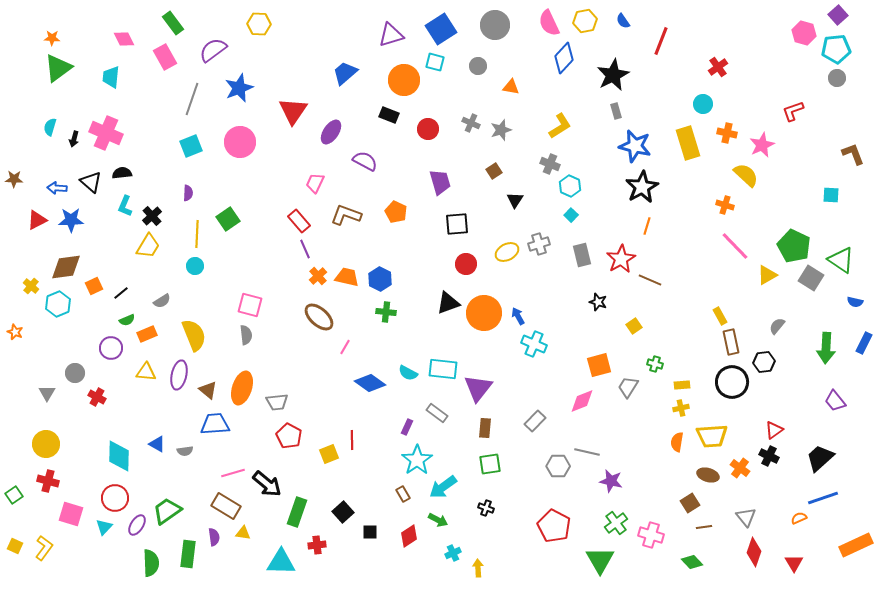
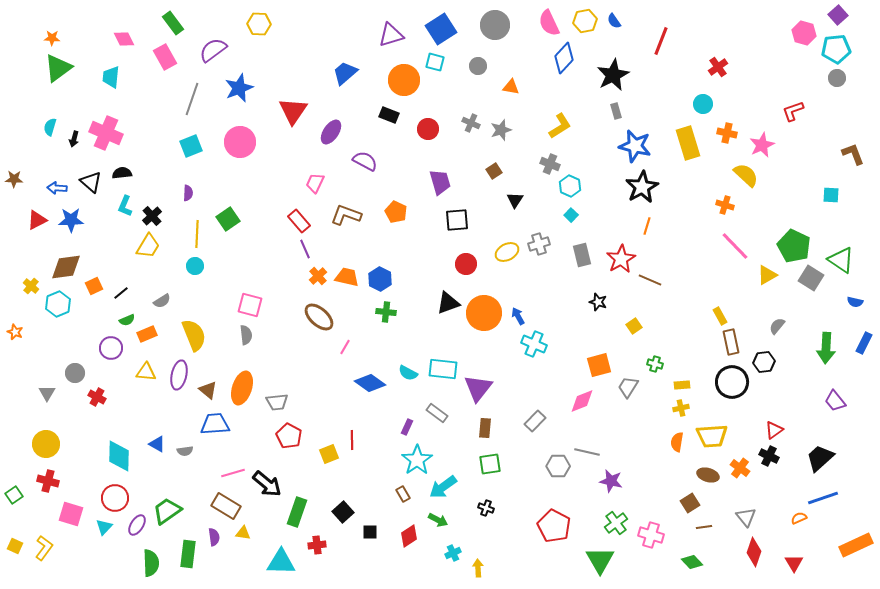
blue semicircle at (623, 21): moved 9 px left
black square at (457, 224): moved 4 px up
